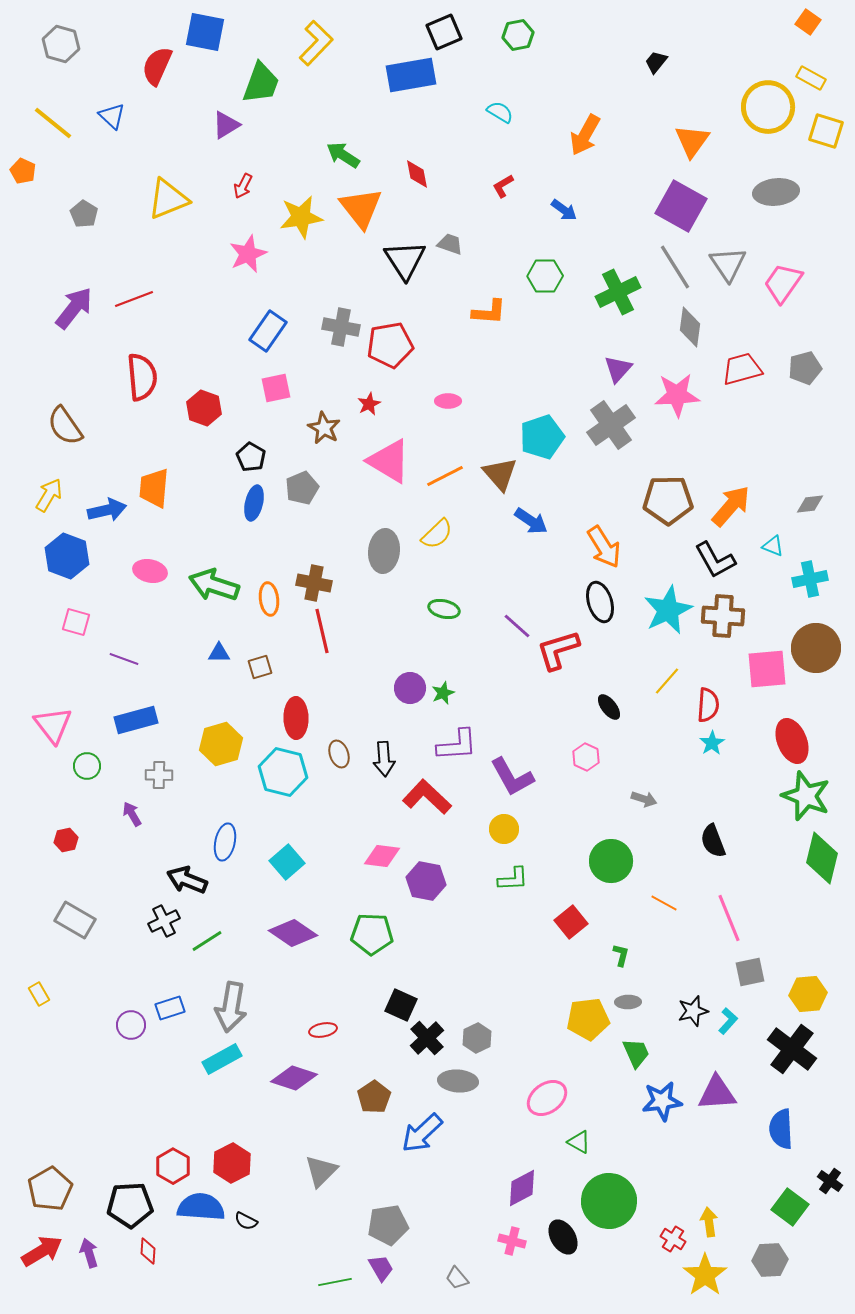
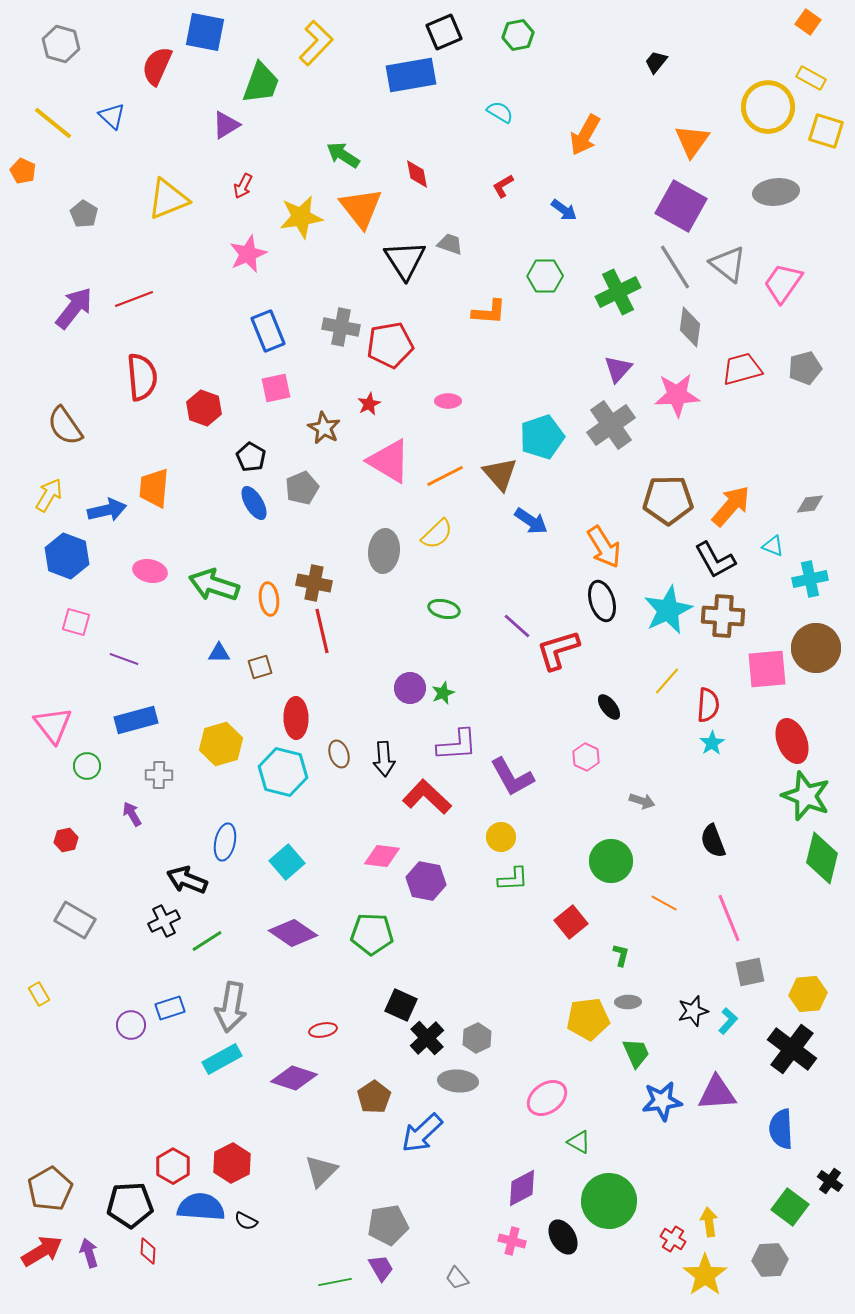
gray triangle at (728, 264): rotated 18 degrees counterclockwise
blue rectangle at (268, 331): rotated 57 degrees counterclockwise
blue ellipse at (254, 503): rotated 44 degrees counterclockwise
black ellipse at (600, 602): moved 2 px right, 1 px up
gray arrow at (644, 799): moved 2 px left, 2 px down
yellow circle at (504, 829): moved 3 px left, 8 px down
